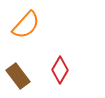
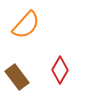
brown rectangle: moved 1 px left, 1 px down
